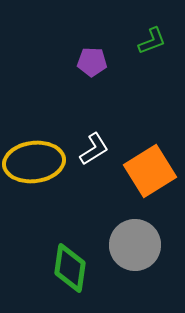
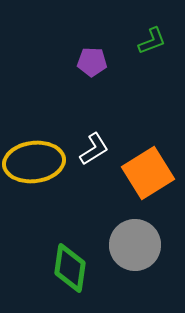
orange square: moved 2 px left, 2 px down
